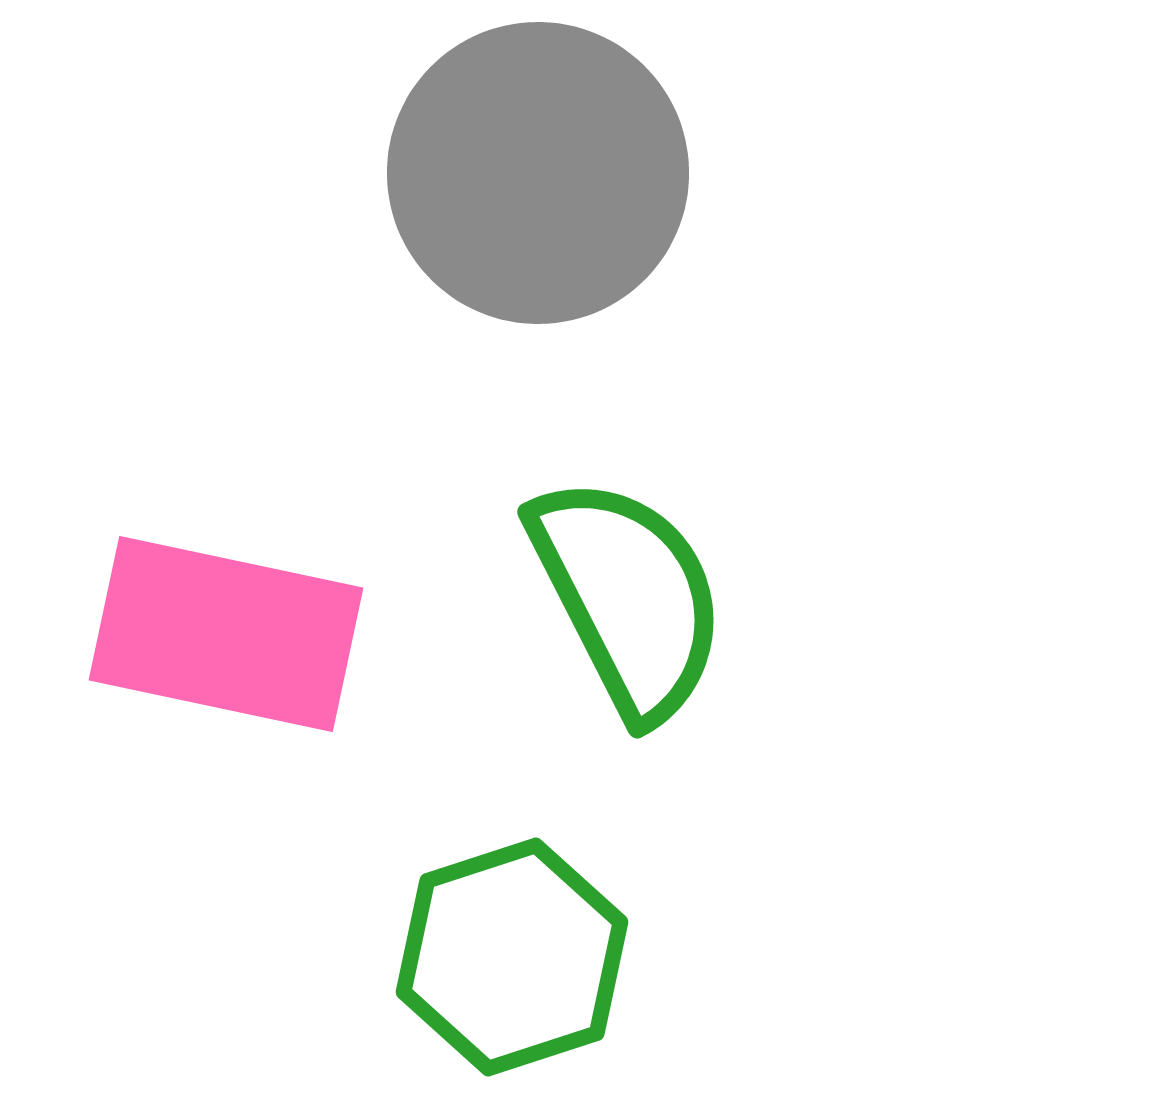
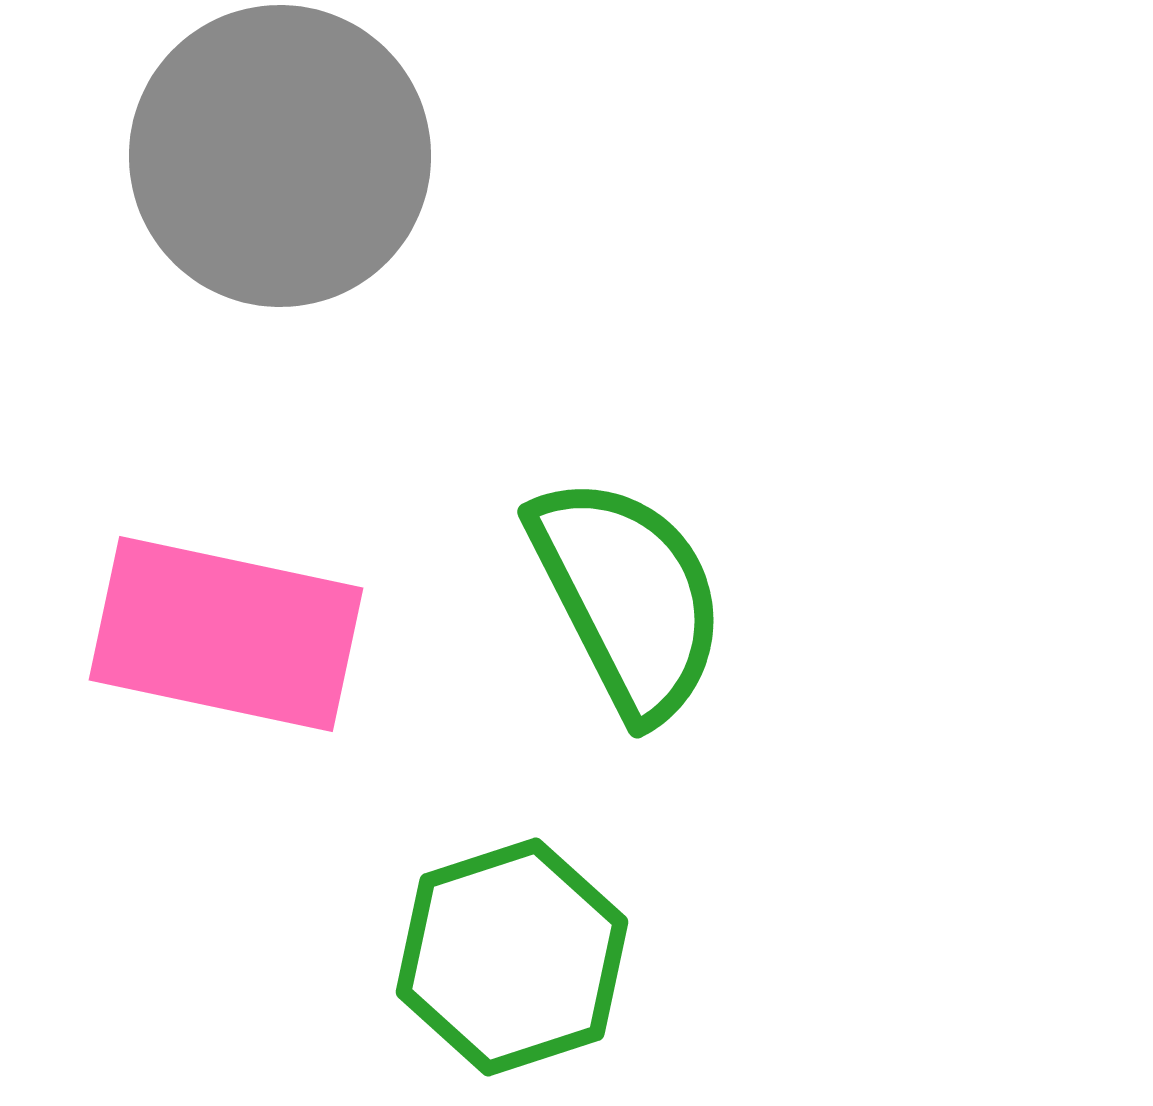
gray circle: moved 258 px left, 17 px up
